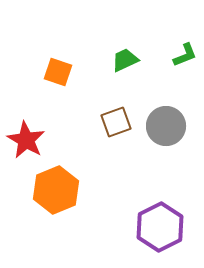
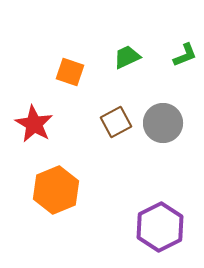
green trapezoid: moved 2 px right, 3 px up
orange square: moved 12 px right
brown square: rotated 8 degrees counterclockwise
gray circle: moved 3 px left, 3 px up
red star: moved 8 px right, 16 px up
